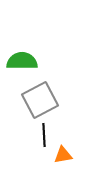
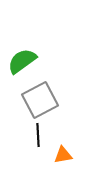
green semicircle: rotated 36 degrees counterclockwise
black line: moved 6 px left
